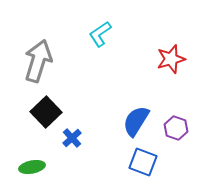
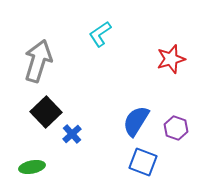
blue cross: moved 4 px up
